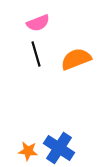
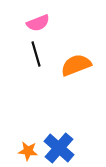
orange semicircle: moved 6 px down
blue cross: rotated 8 degrees clockwise
